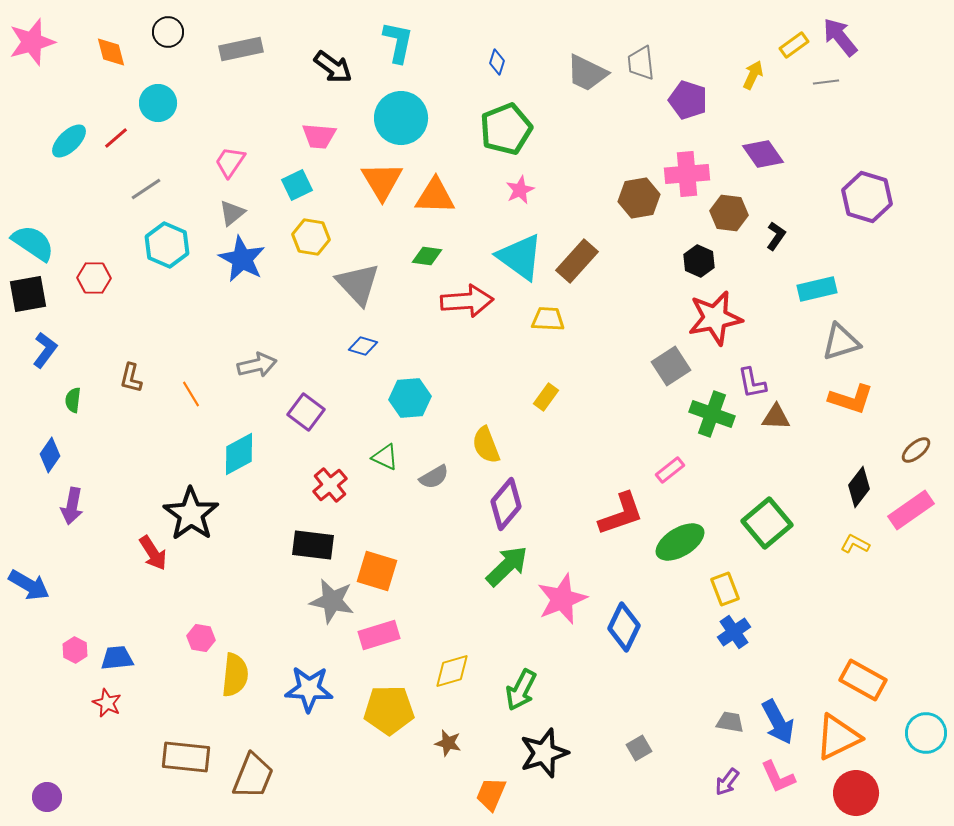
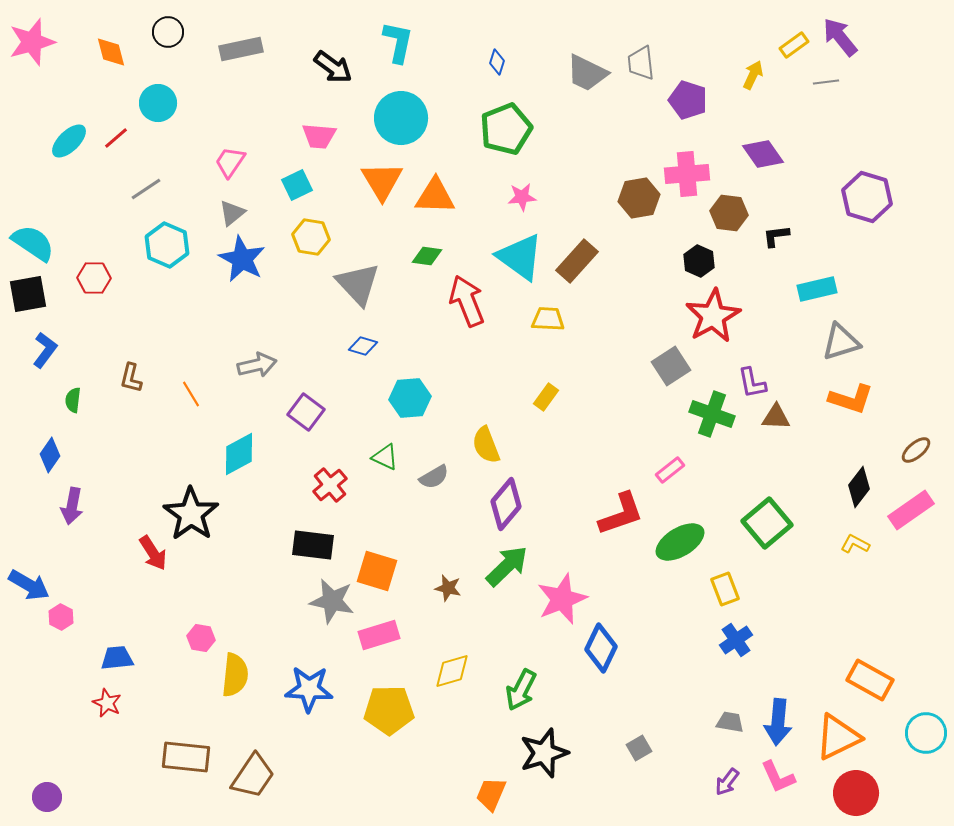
pink star at (520, 190): moved 2 px right, 7 px down; rotated 20 degrees clockwise
black L-shape at (776, 236): rotated 132 degrees counterclockwise
red arrow at (467, 301): rotated 108 degrees counterclockwise
red star at (715, 318): moved 2 px left, 2 px up; rotated 18 degrees counterclockwise
blue diamond at (624, 627): moved 23 px left, 21 px down
blue cross at (734, 632): moved 2 px right, 8 px down
pink hexagon at (75, 650): moved 14 px left, 33 px up
orange rectangle at (863, 680): moved 7 px right
blue arrow at (778, 722): rotated 33 degrees clockwise
brown star at (448, 743): moved 155 px up
brown trapezoid at (253, 776): rotated 12 degrees clockwise
